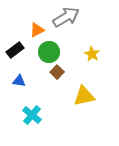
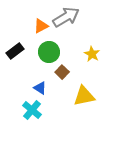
orange triangle: moved 4 px right, 4 px up
black rectangle: moved 1 px down
brown square: moved 5 px right
blue triangle: moved 21 px right, 7 px down; rotated 24 degrees clockwise
cyan cross: moved 5 px up
